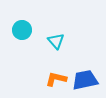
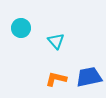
cyan circle: moved 1 px left, 2 px up
blue trapezoid: moved 4 px right, 3 px up
